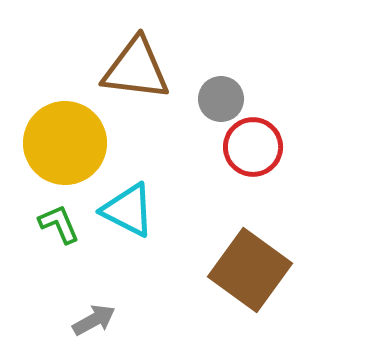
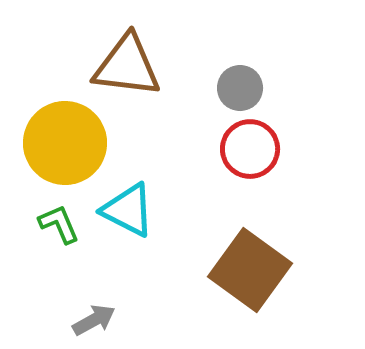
brown triangle: moved 9 px left, 3 px up
gray circle: moved 19 px right, 11 px up
red circle: moved 3 px left, 2 px down
